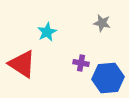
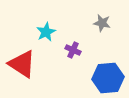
cyan star: moved 1 px left
purple cross: moved 8 px left, 13 px up; rotated 14 degrees clockwise
